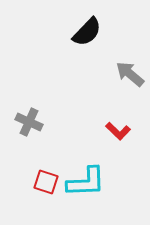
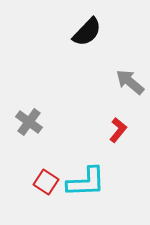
gray arrow: moved 8 px down
gray cross: rotated 12 degrees clockwise
red L-shape: moved 1 px up; rotated 95 degrees counterclockwise
red square: rotated 15 degrees clockwise
